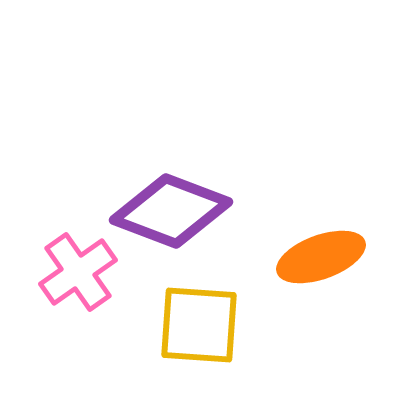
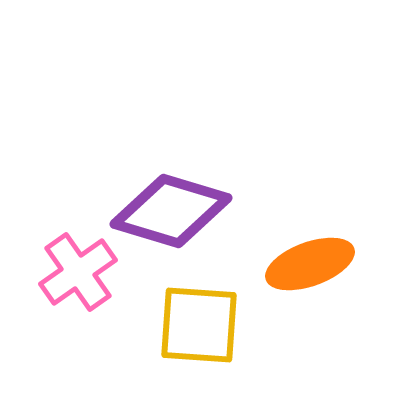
purple diamond: rotated 4 degrees counterclockwise
orange ellipse: moved 11 px left, 7 px down
